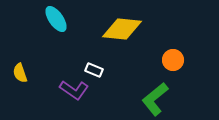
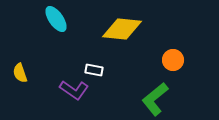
white rectangle: rotated 12 degrees counterclockwise
